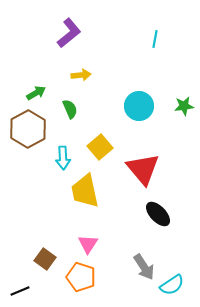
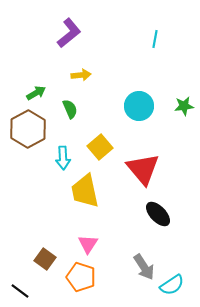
black line: rotated 60 degrees clockwise
